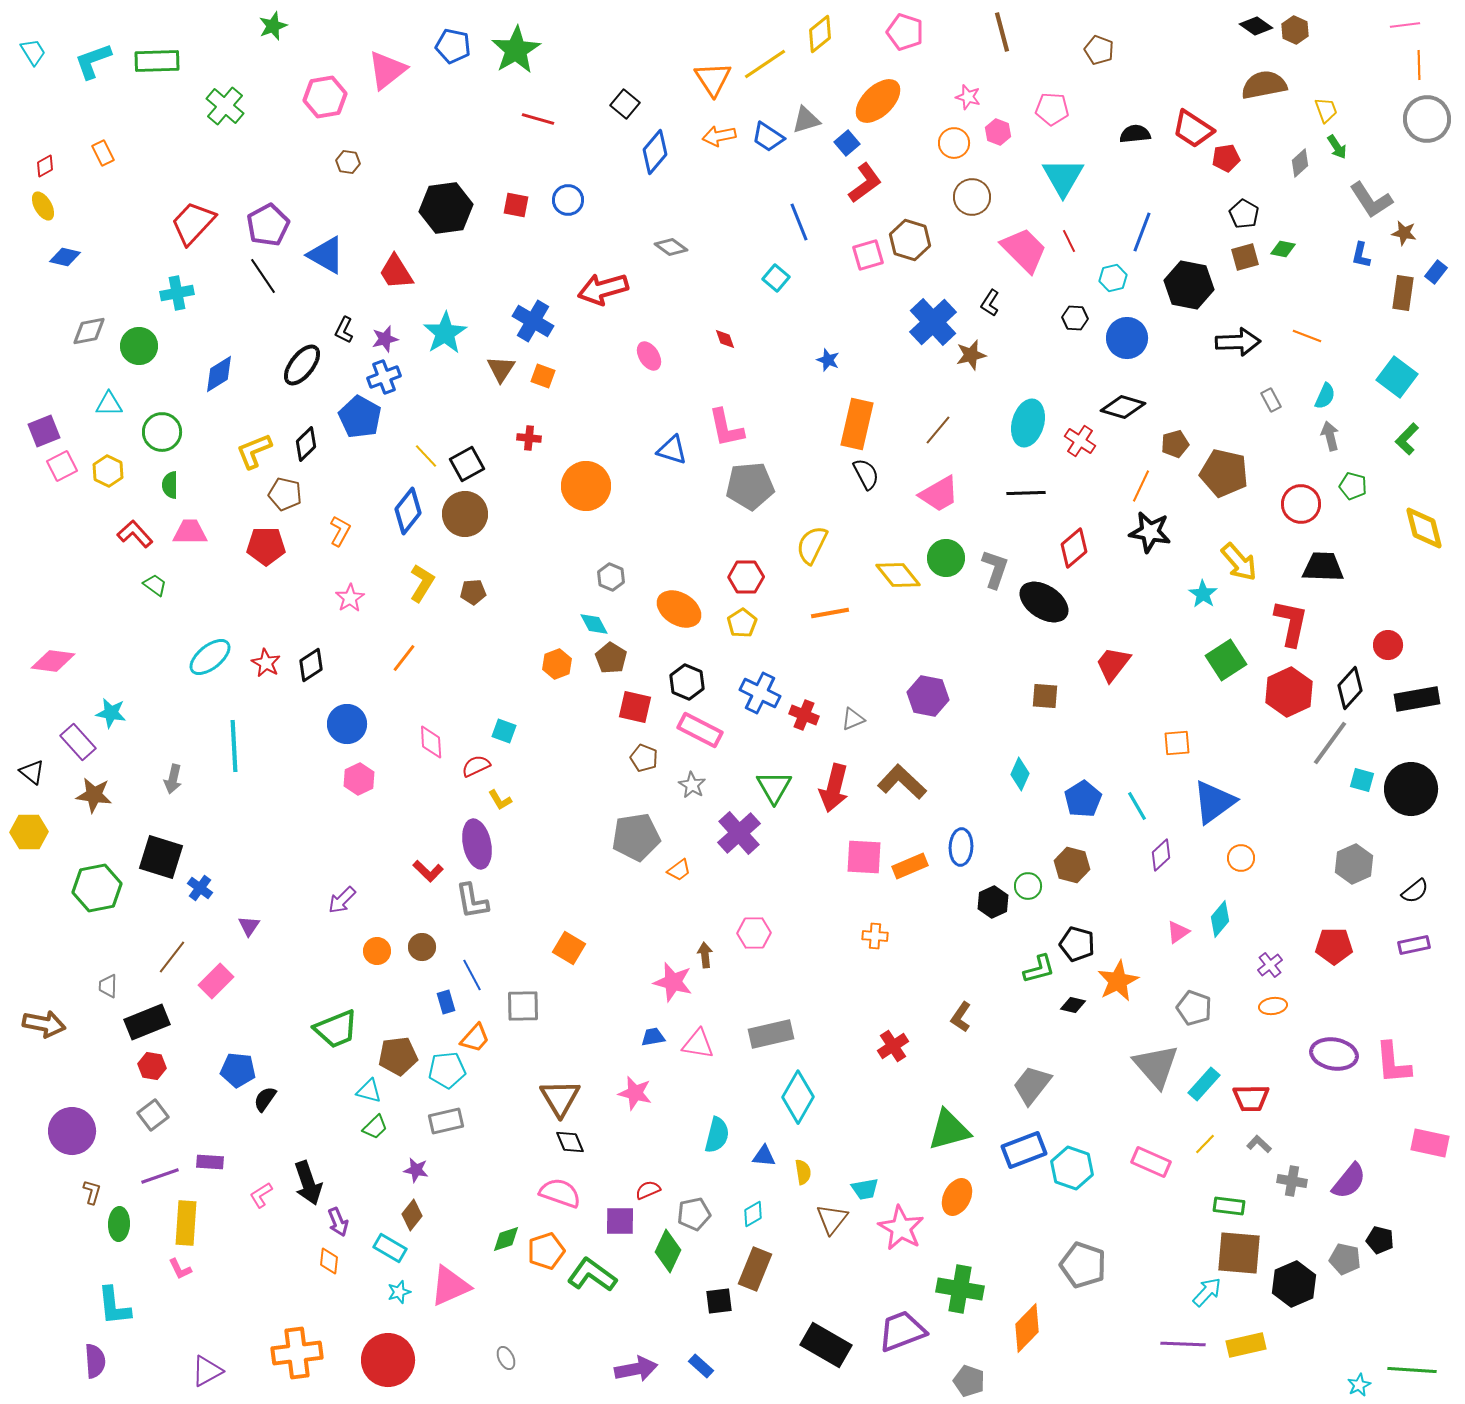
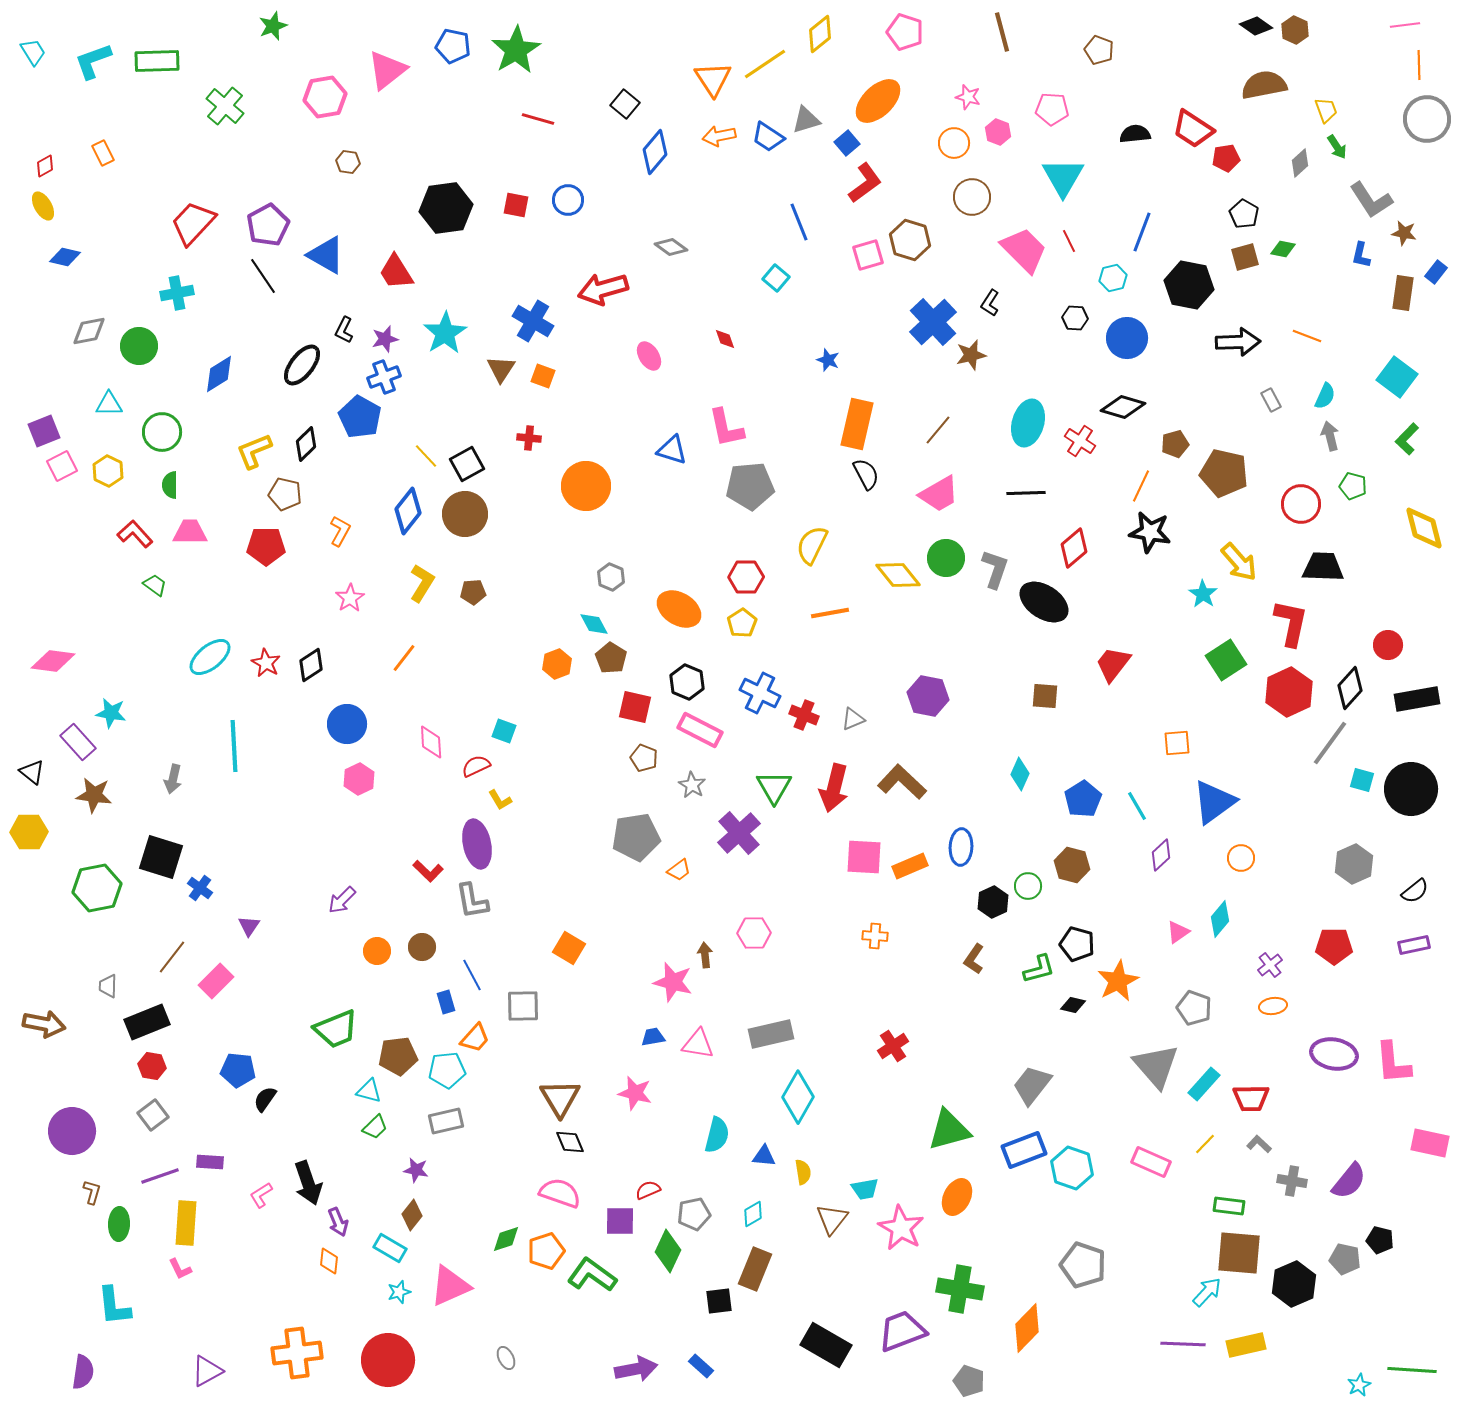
brown L-shape at (961, 1017): moved 13 px right, 58 px up
purple semicircle at (95, 1361): moved 12 px left, 11 px down; rotated 12 degrees clockwise
